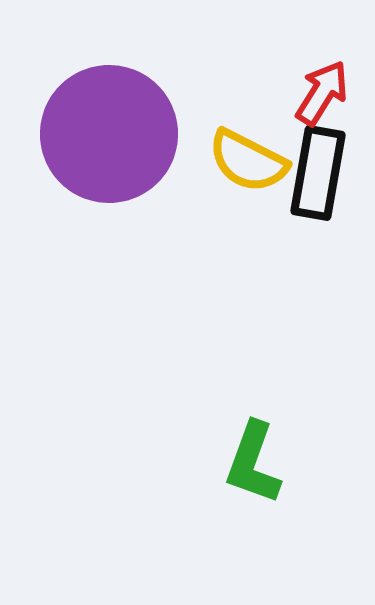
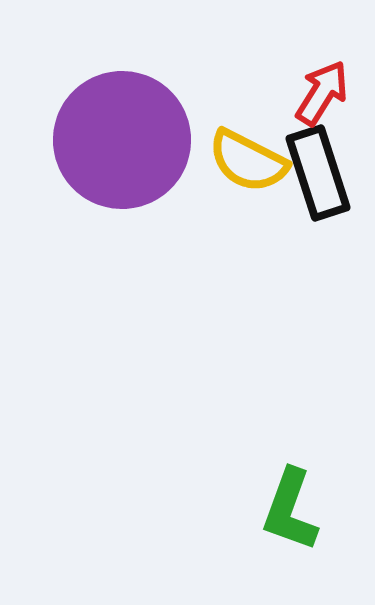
purple circle: moved 13 px right, 6 px down
black rectangle: rotated 28 degrees counterclockwise
green L-shape: moved 37 px right, 47 px down
